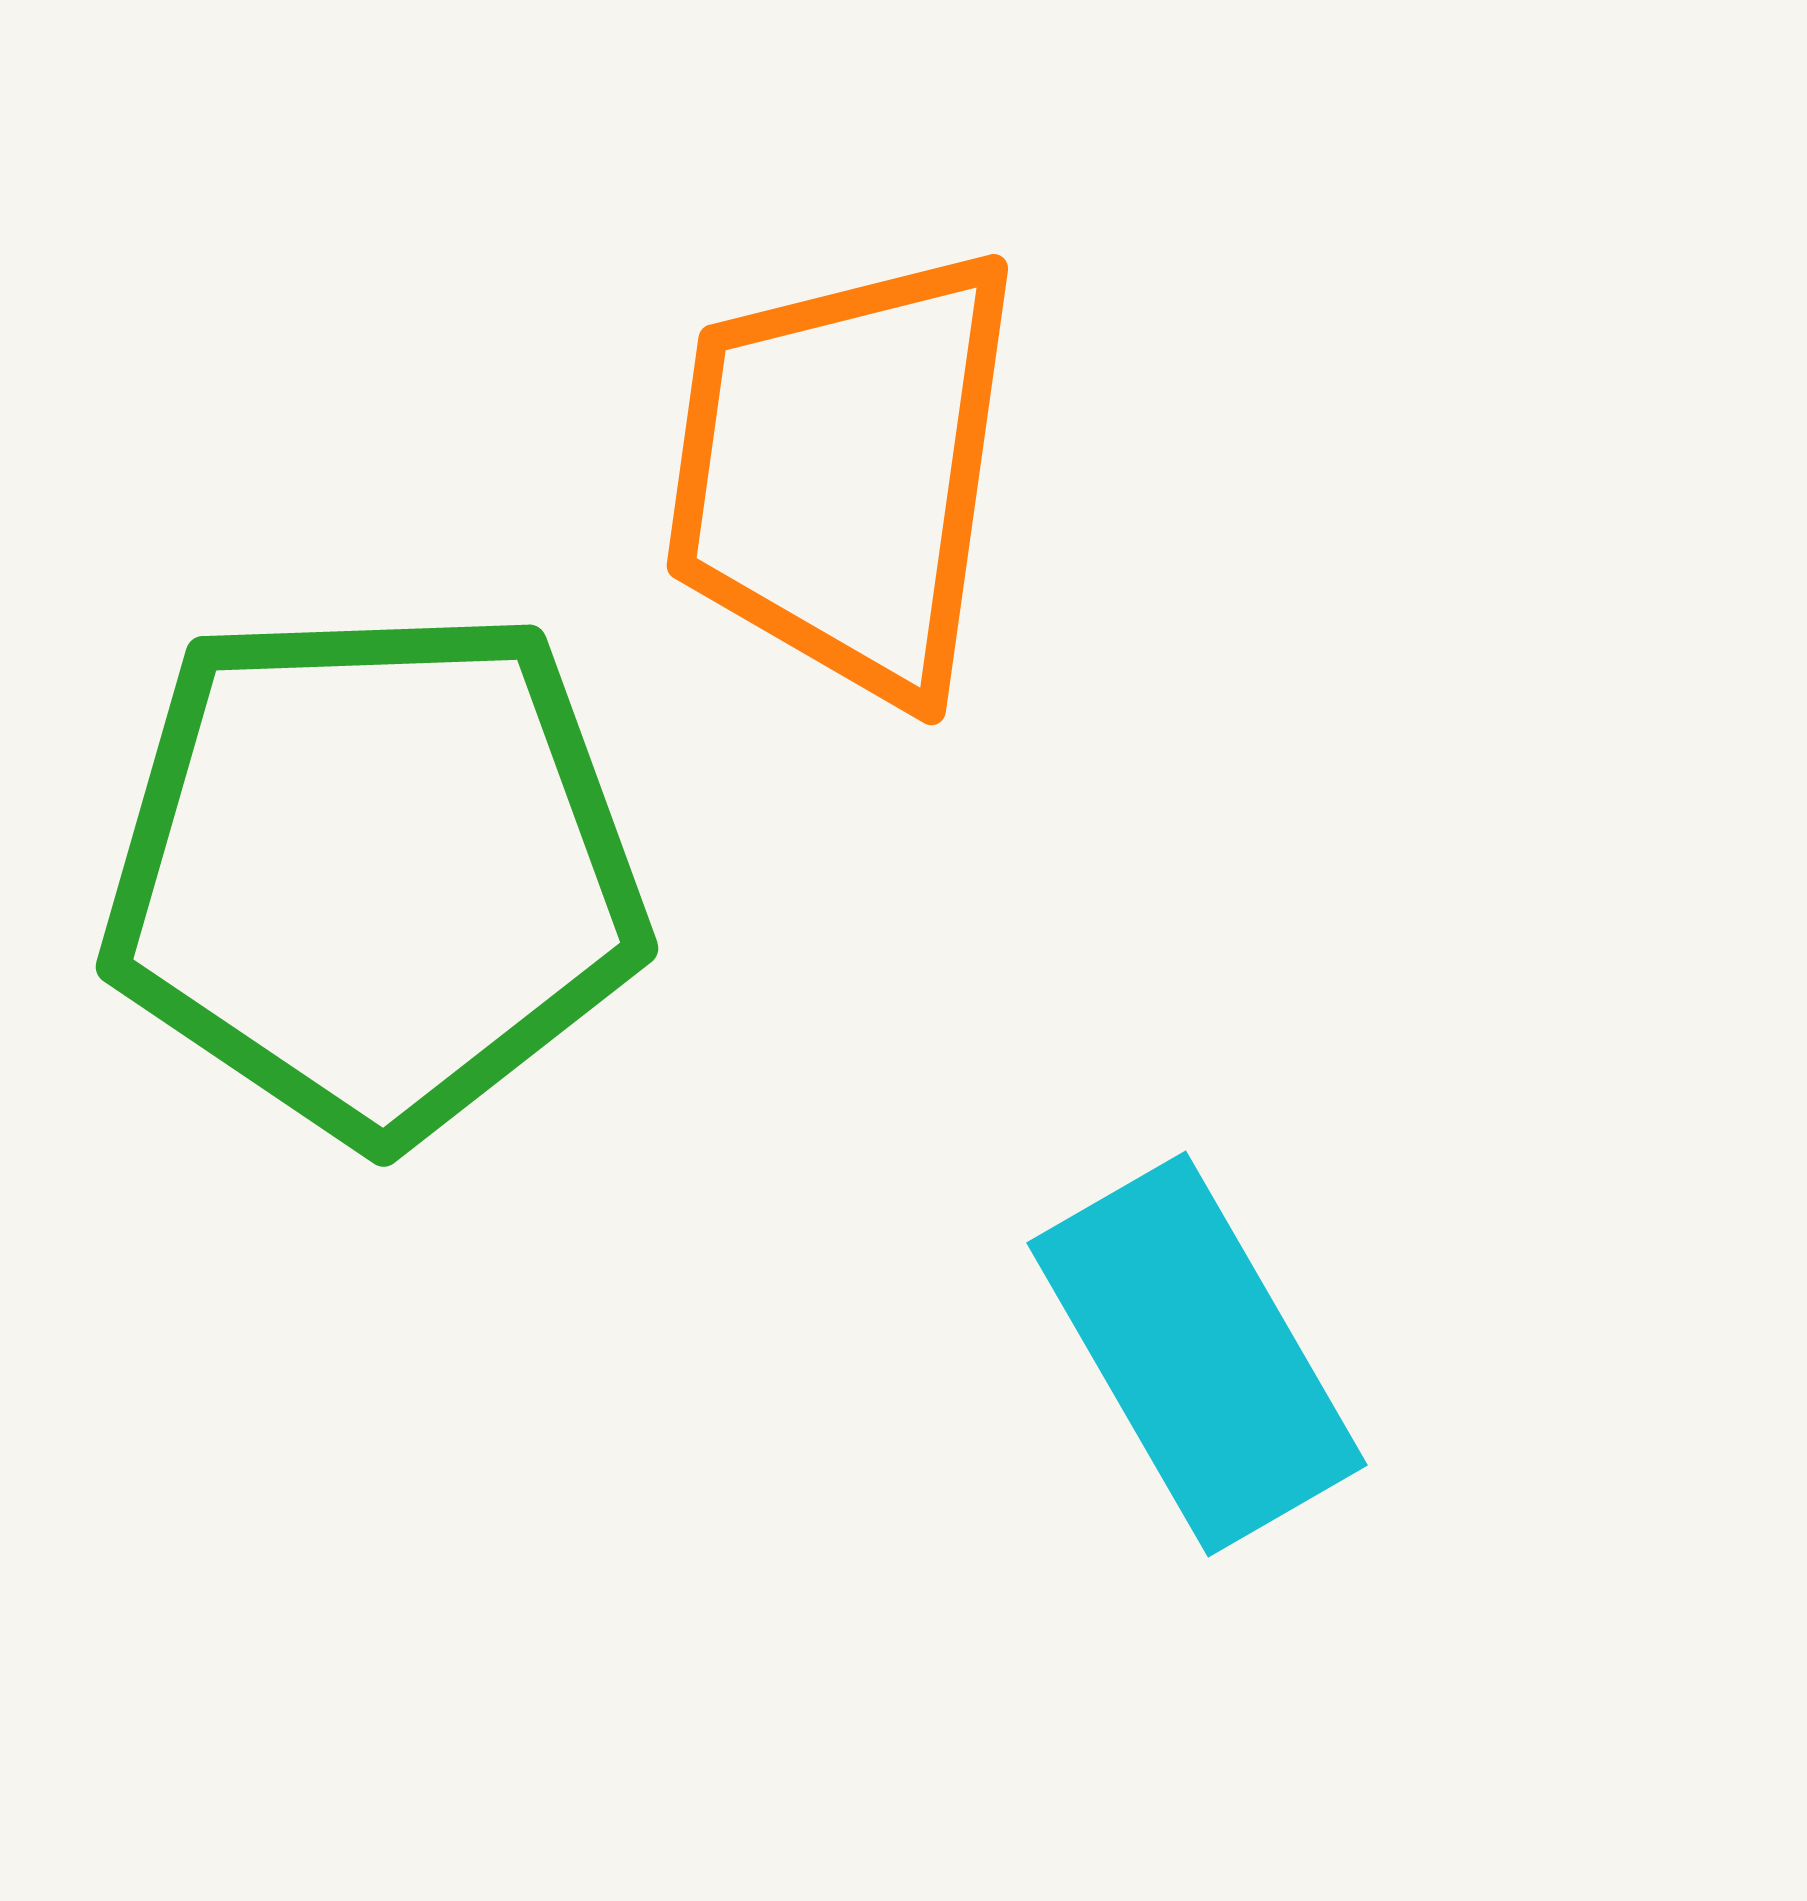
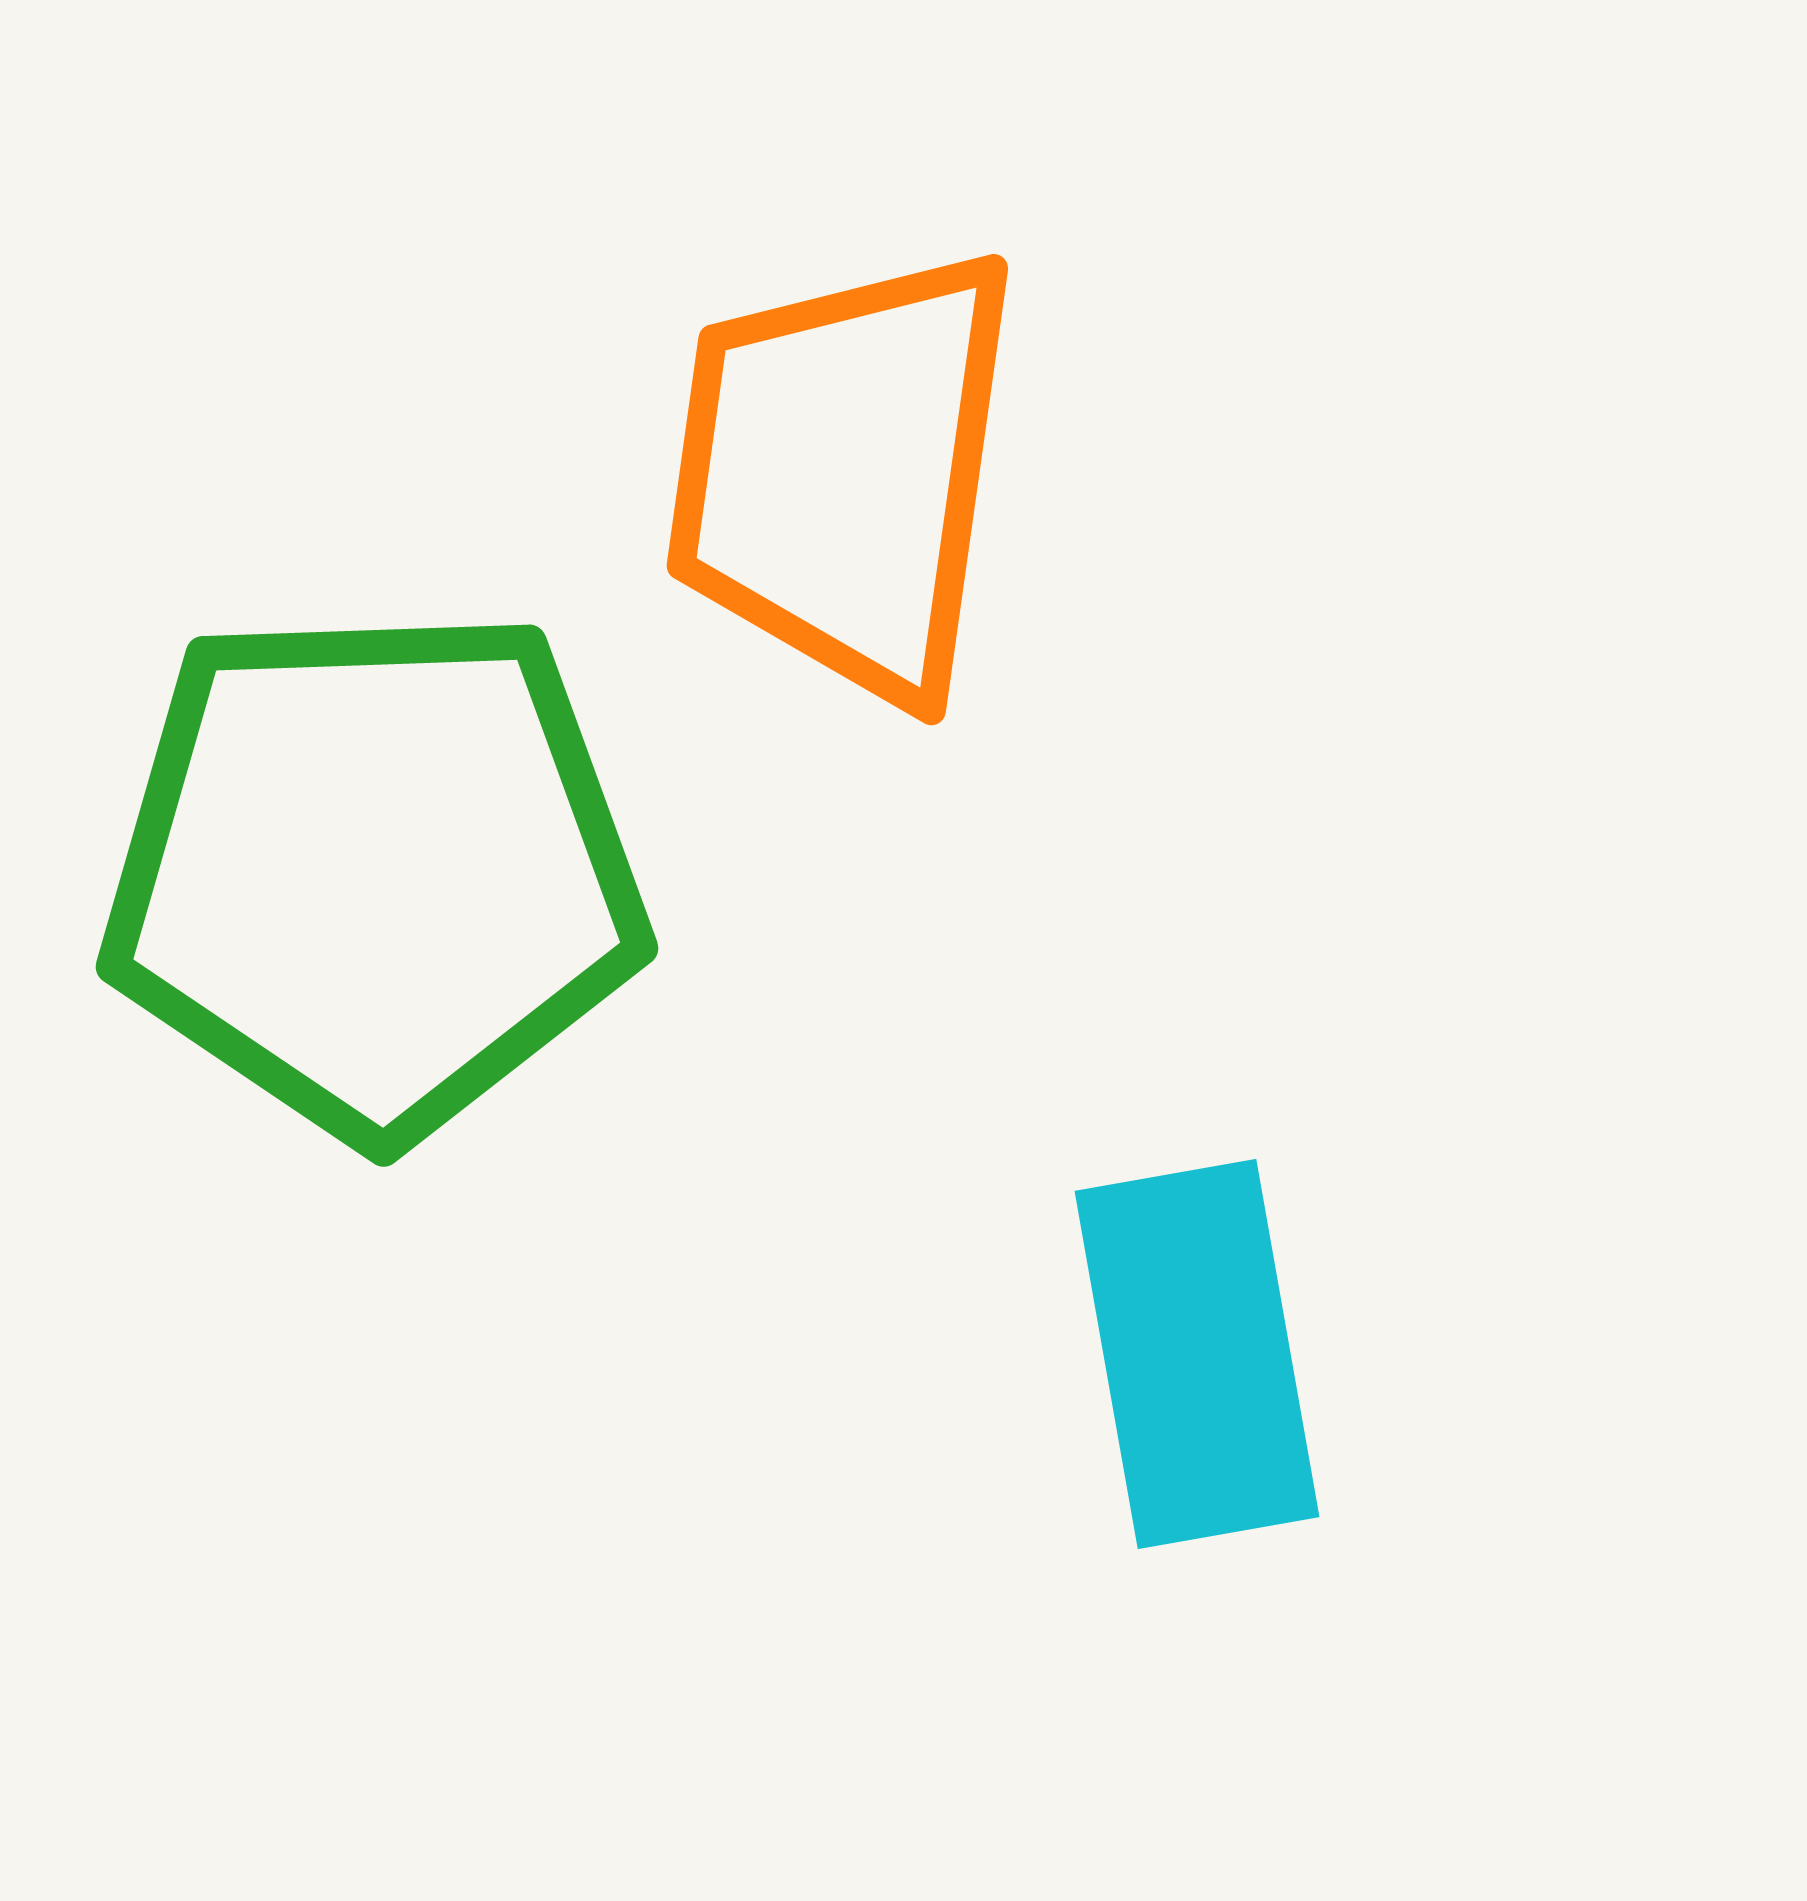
cyan rectangle: rotated 20 degrees clockwise
